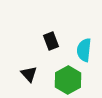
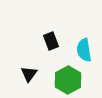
cyan semicircle: rotated 15 degrees counterclockwise
black triangle: rotated 18 degrees clockwise
